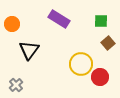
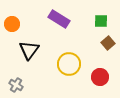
yellow circle: moved 12 px left
gray cross: rotated 16 degrees counterclockwise
